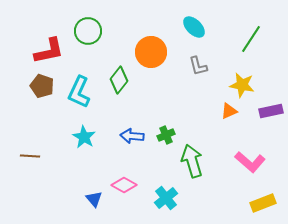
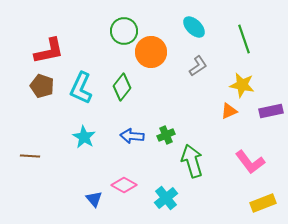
green circle: moved 36 px right
green line: moved 7 px left; rotated 52 degrees counterclockwise
gray L-shape: rotated 110 degrees counterclockwise
green diamond: moved 3 px right, 7 px down
cyan L-shape: moved 2 px right, 4 px up
pink L-shape: rotated 12 degrees clockwise
